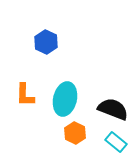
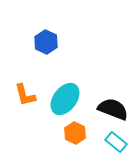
orange L-shape: rotated 15 degrees counterclockwise
cyan ellipse: rotated 24 degrees clockwise
